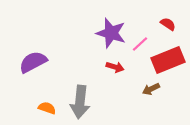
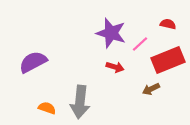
red semicircle: rotated 21 degrees counterclockwise
